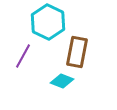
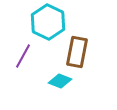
cyan diamond: moved 2 px left
